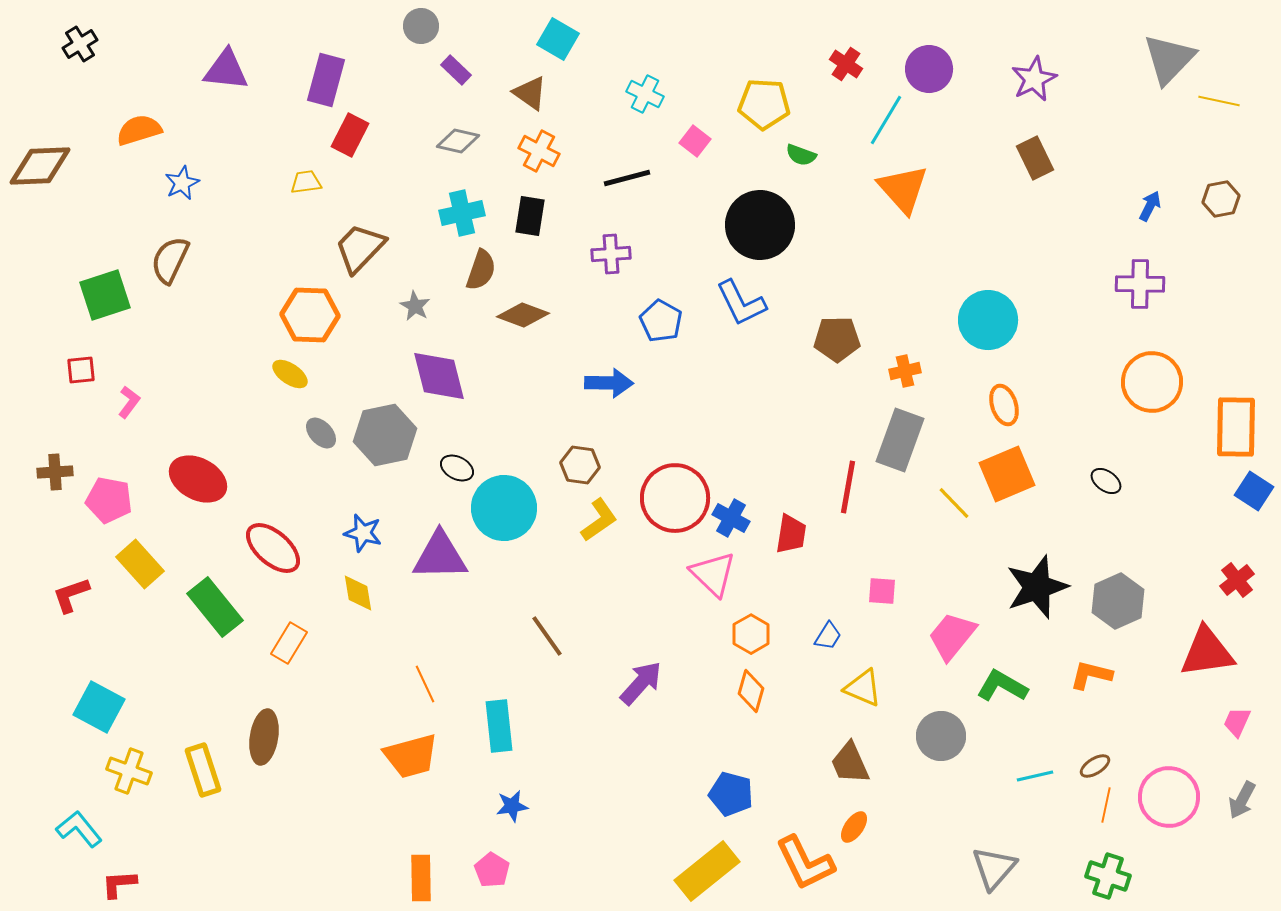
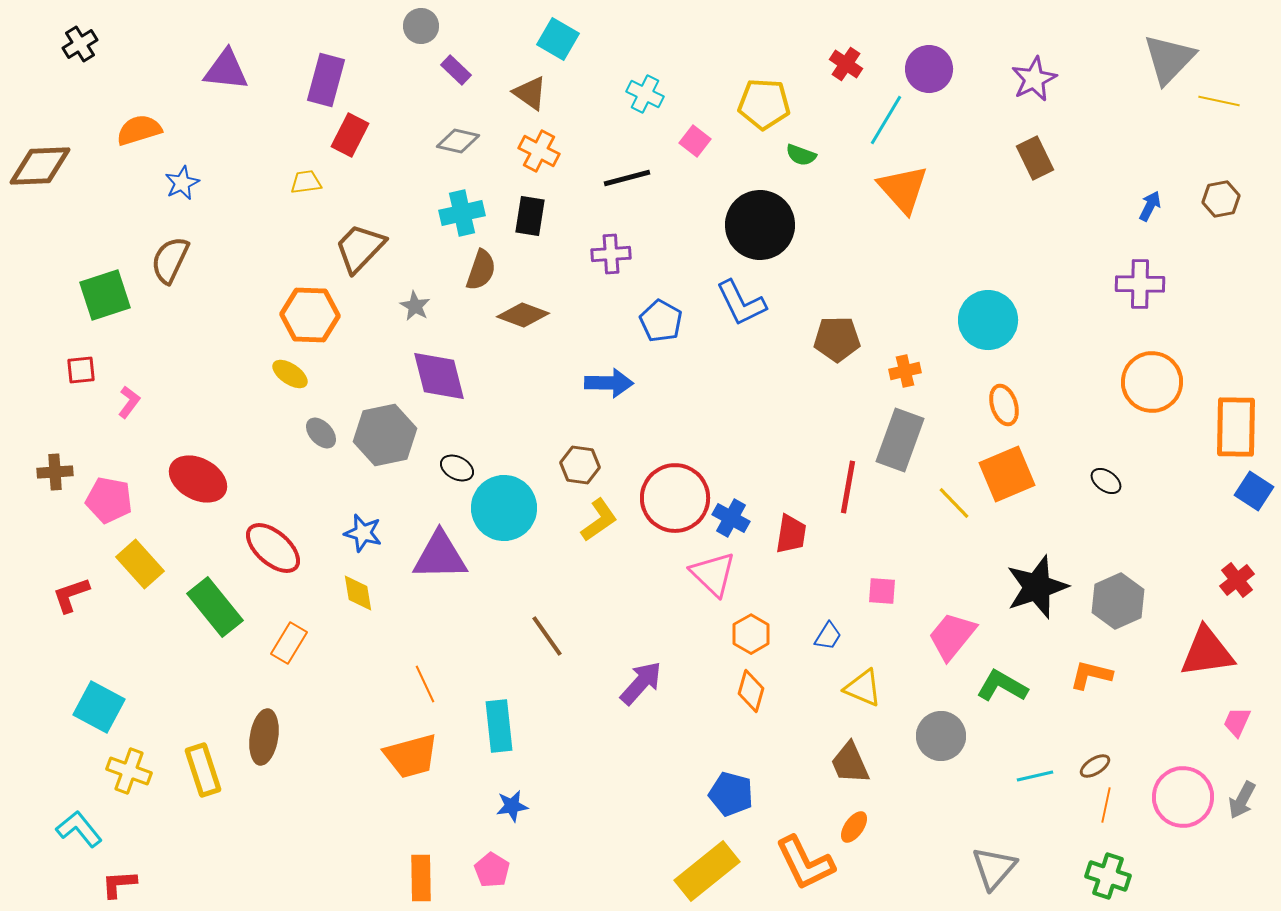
pink circle at (1169, 797): moved 14 px right
